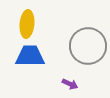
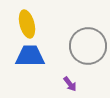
yellow ellipse: rotated 20 degrees counterclockwise
purple arrow: rotated 28 degrees clockwise
